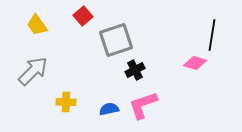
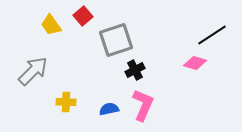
yellow trapezoid: moved 14 px right
black line: rotated 48 degrees clockwise
pink L-shape: rotated 132 degrees clockwise
